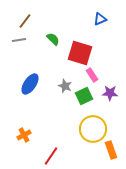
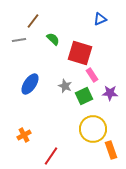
brown line: moved 8 px right
